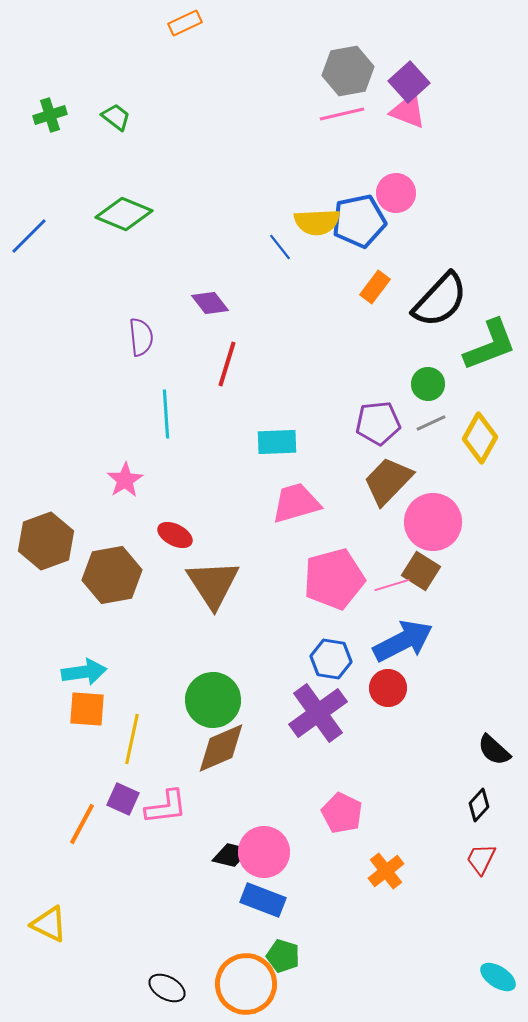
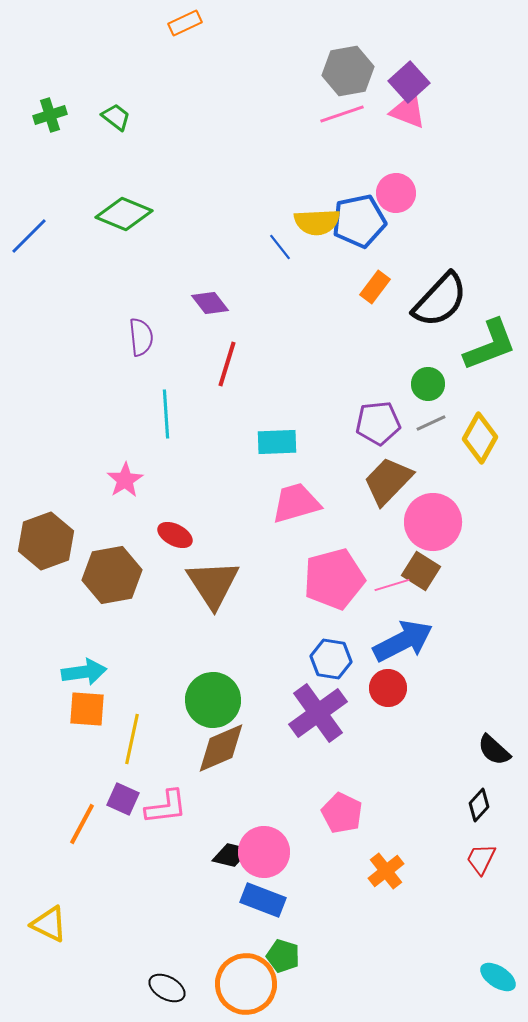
pink line at (342, 114): rotated 6 degrees counterclockwise
